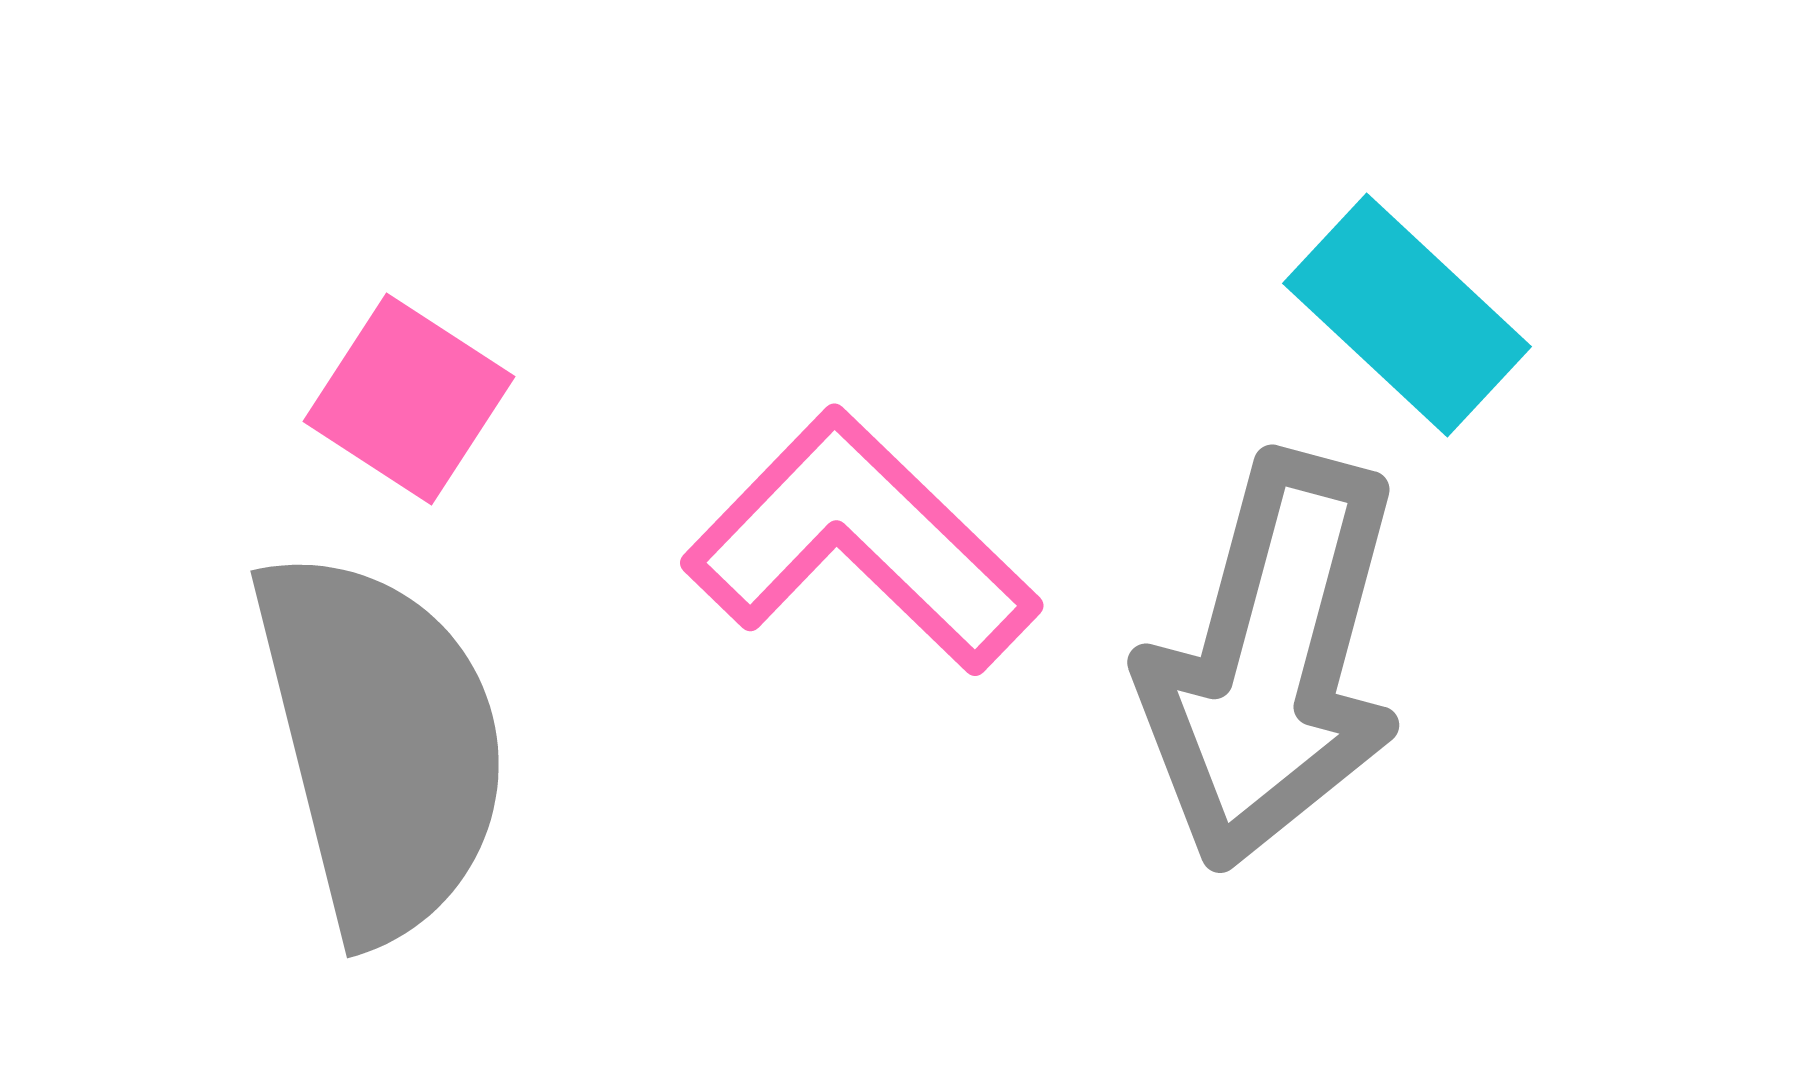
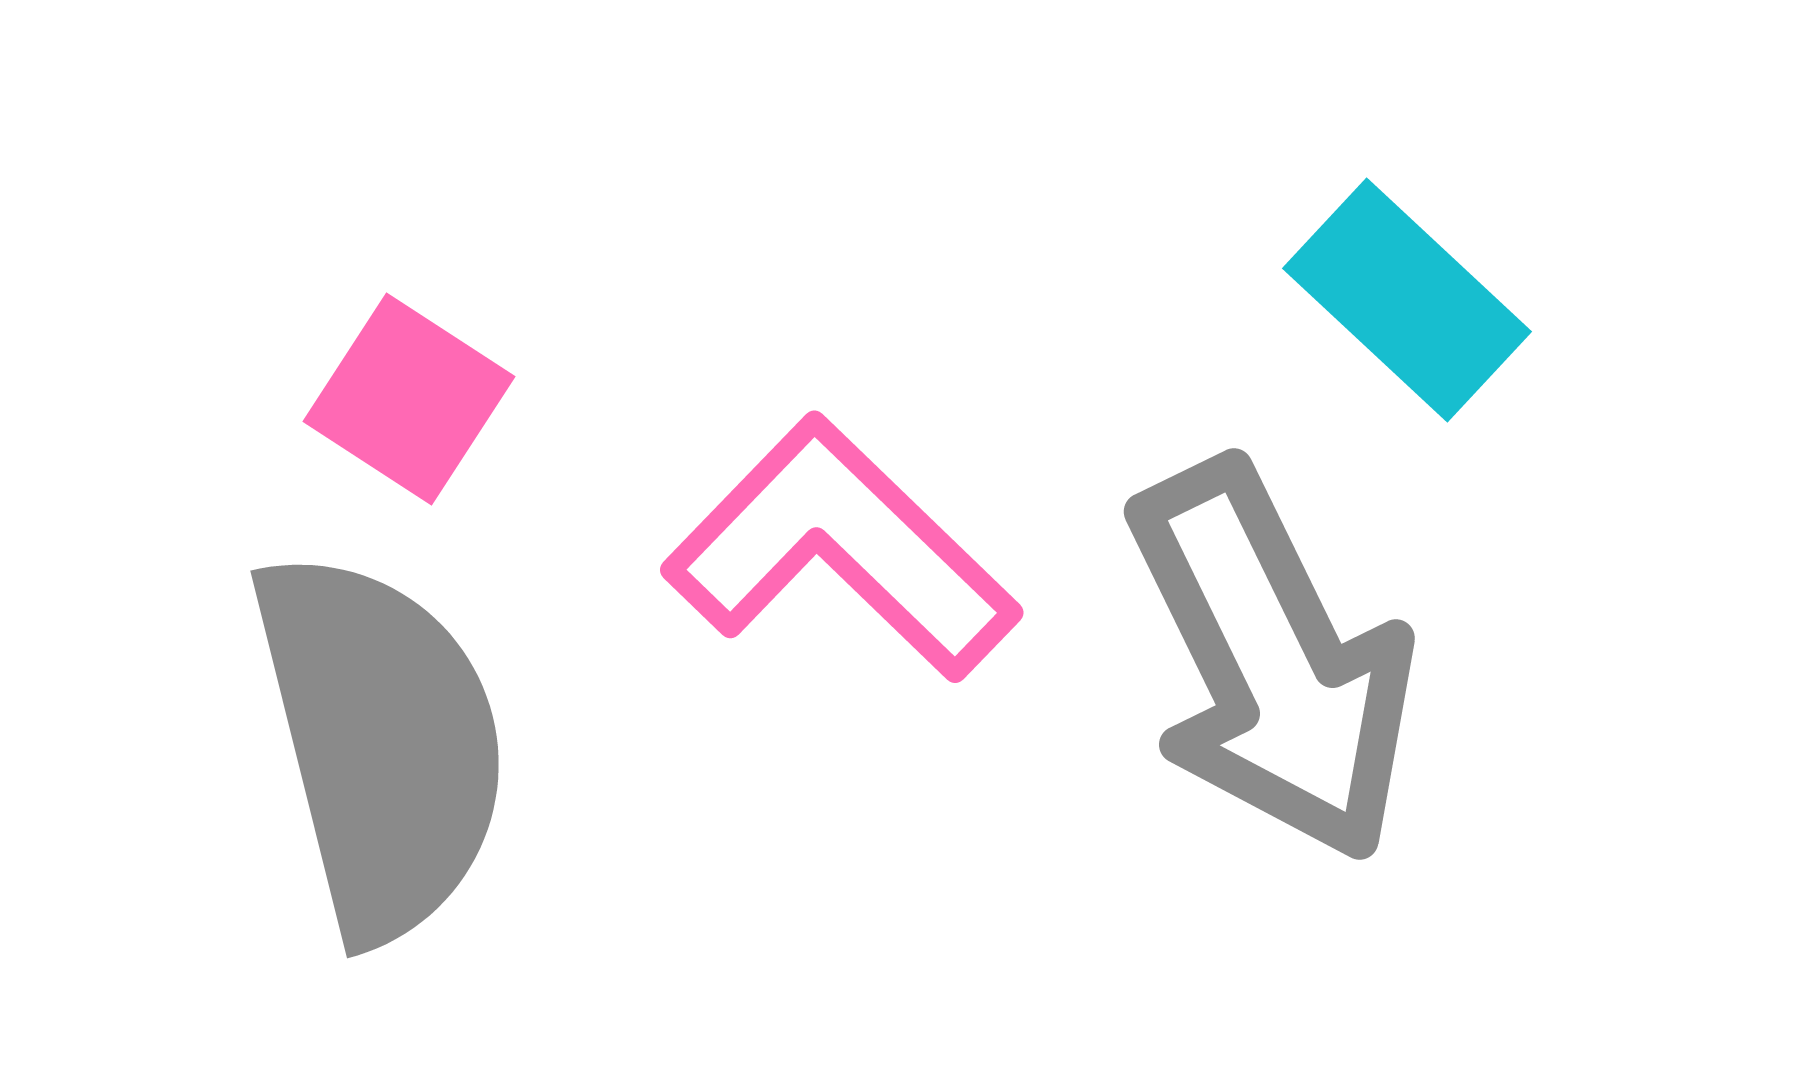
cyan rectangle: moved 15 px up
pink L-shape: moved 20 px left, 7 px down
gray arrow: rotated 41 degrees counterclockwise
